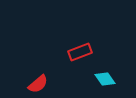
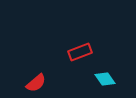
red semicircle: moved 2 px left, 1 px up
